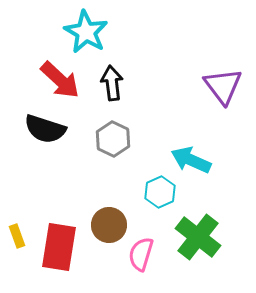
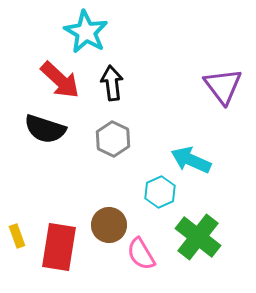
pink semicircle: rotated 48 degrees counterclockwise
